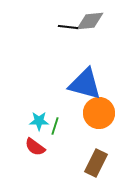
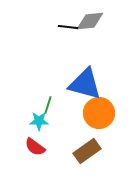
green line: moved 7 px left, 21 px up
brown rectangle: moved 9 px left, 12 px up; rotated 28 degrees clockwise
